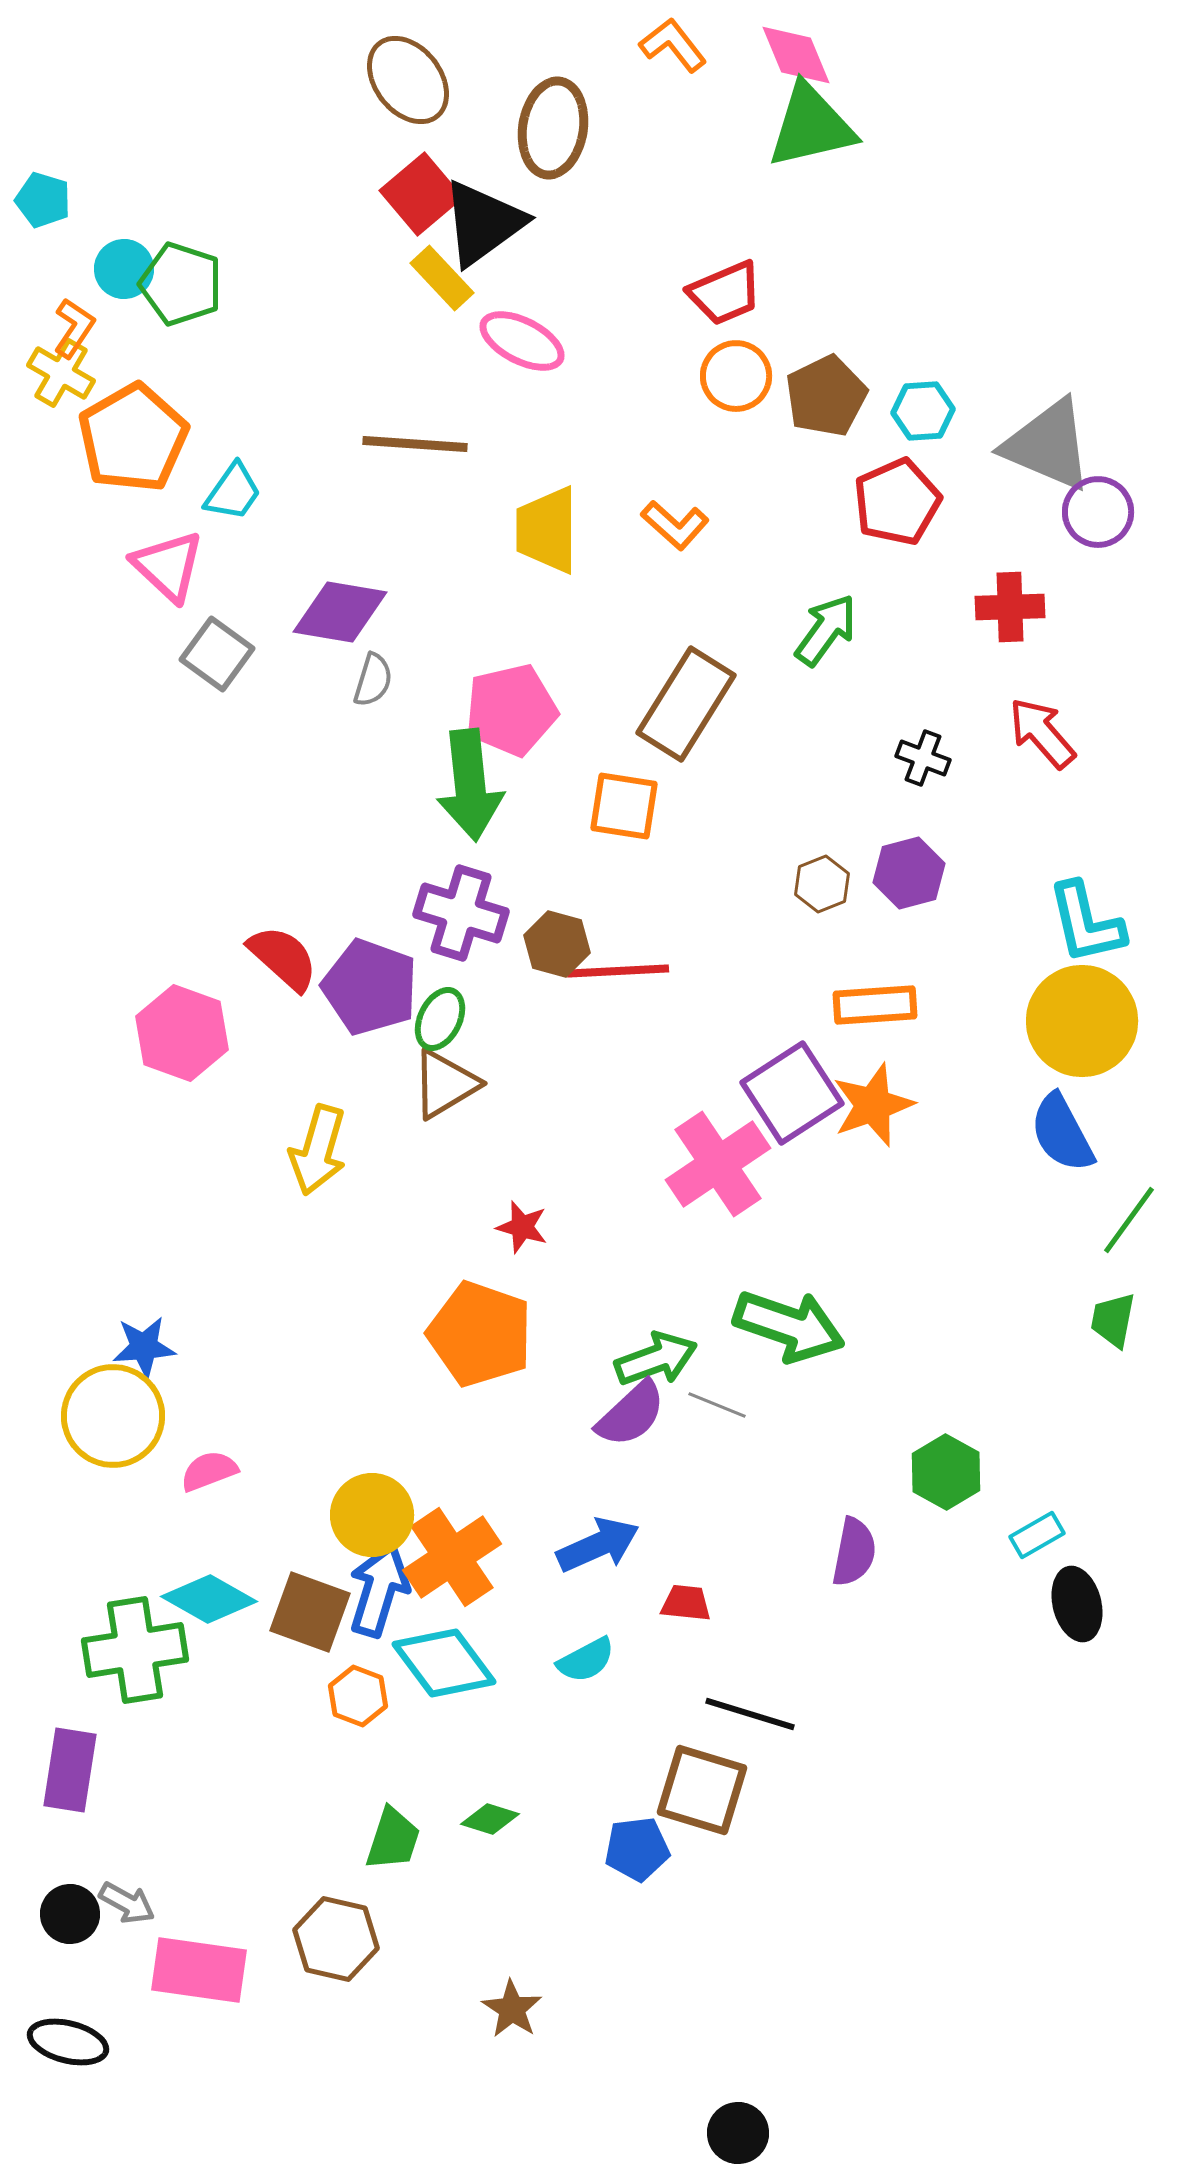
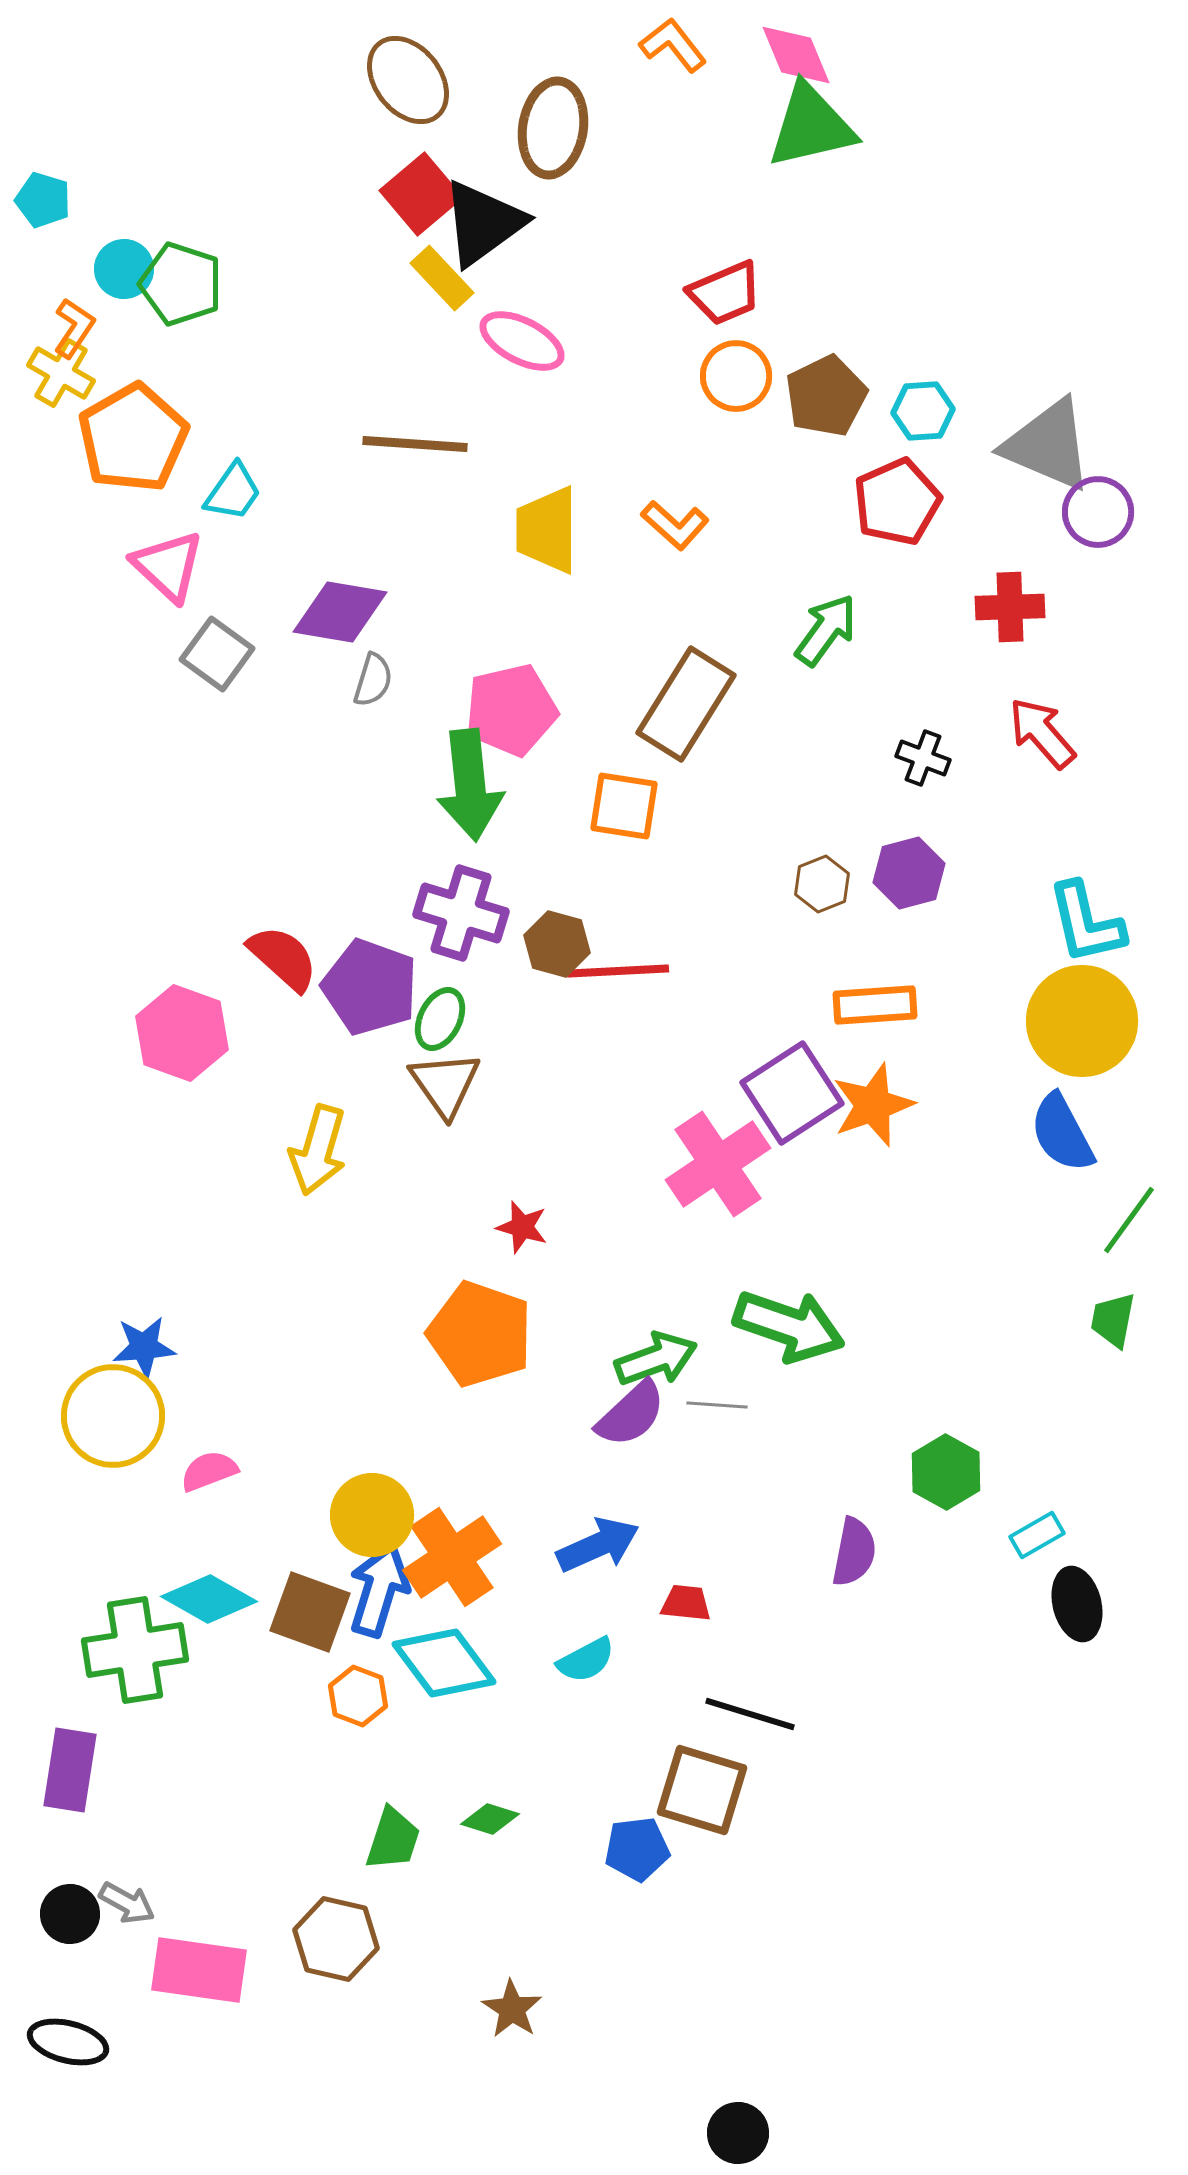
brown triangle at (445, 1084): rotated 34 degrees counterclockwise
gray line at (717, 1405): rotated 18 degrees counterclockwise
